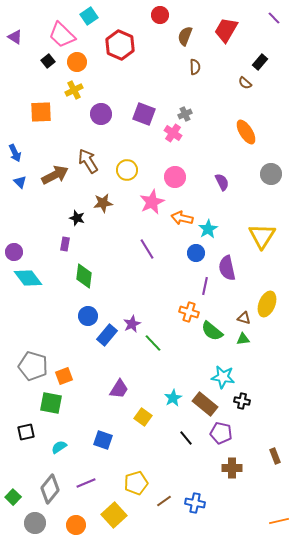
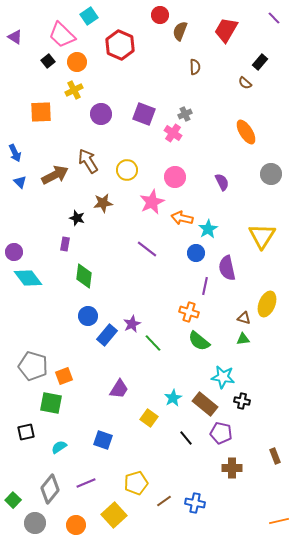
brown semicircle at (185, 36): moved 5 px left, 5 px up
purple line at (147, 249): rotated 20 degrees counterclockwise
green semicircle at (212, 331): moved 13 px left, 10 px down
yellow square at (143, 417): moved 6 px right, 1 px down
green square at (13, 497): moved 3 px down
